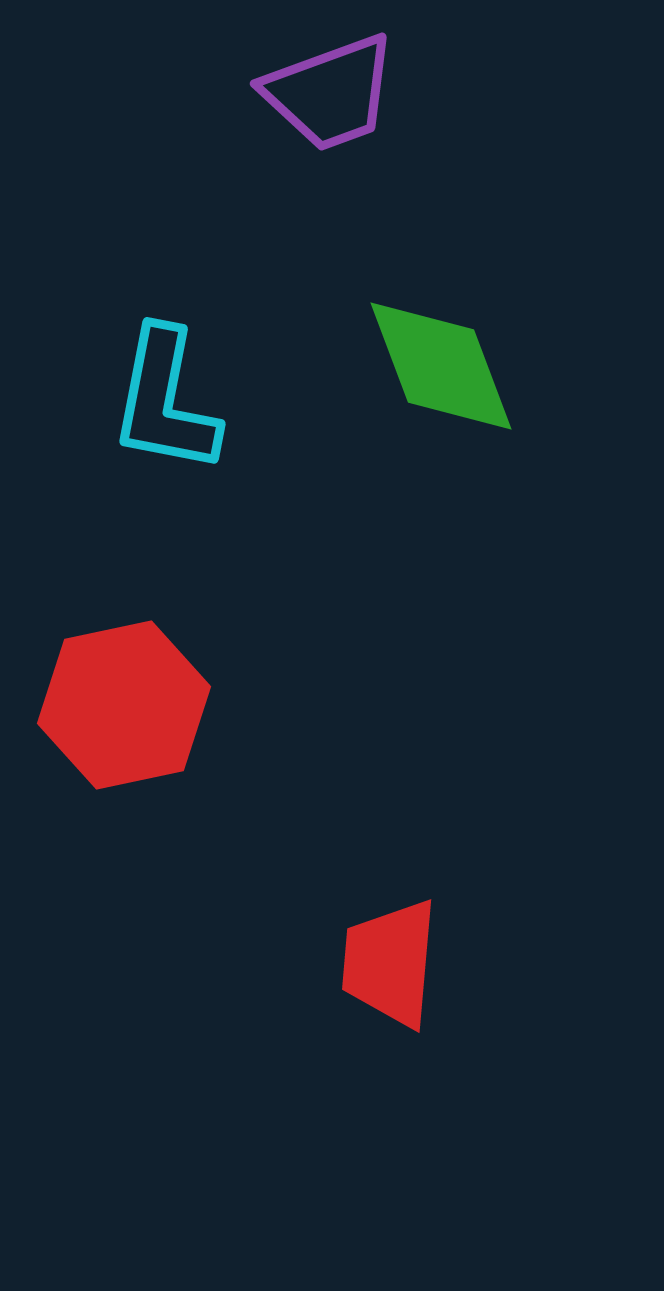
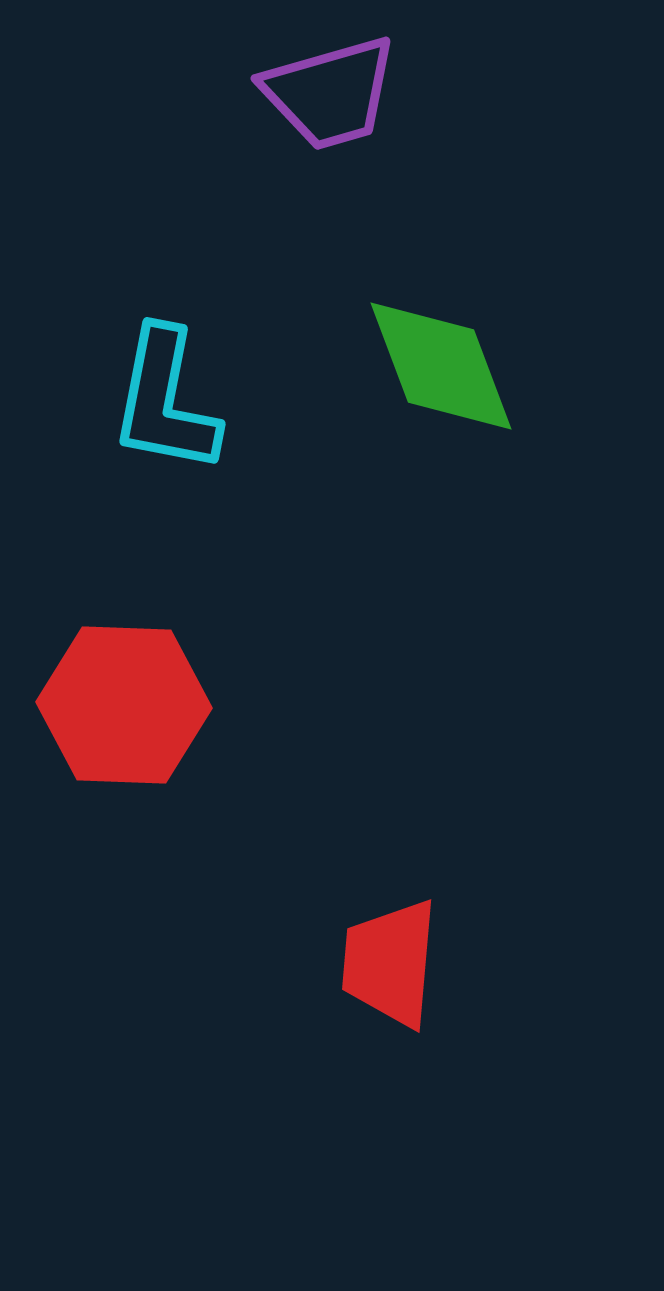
purple trapezoid: rotated 4 degrees clockwise
red hexagon: rotated 14 degrees clockwise
